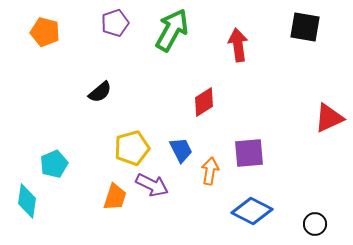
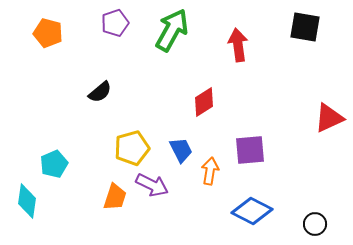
orange pentagon: moved 3 px right, 1 px down
purple square: moved 1 px right, 3 px up
